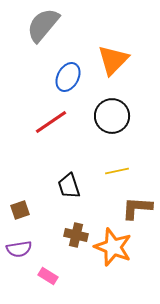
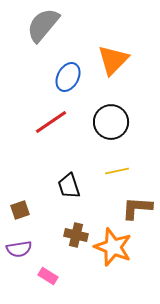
black circle: moved 1 px left, 6 px down
